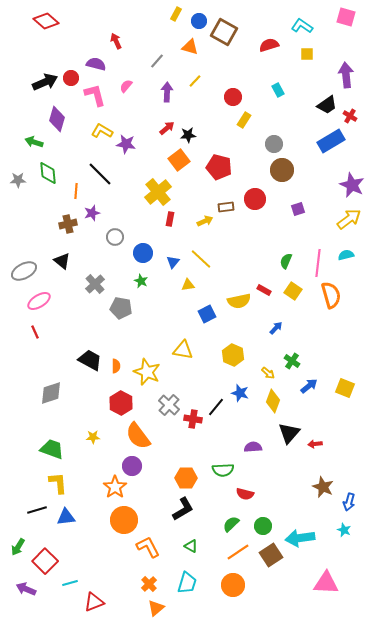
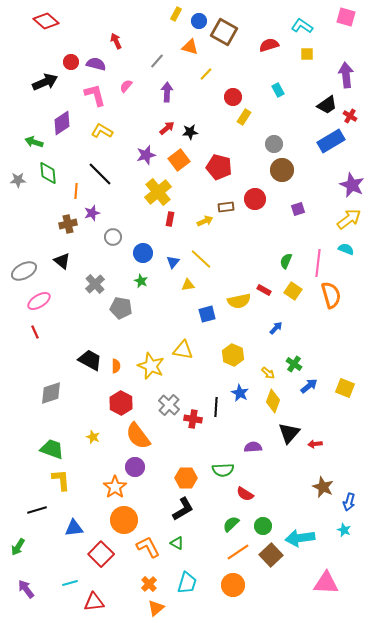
red circle at (71, 78): moved 16 px up
yellow line at (195, 81): moved 11 px right, 7 px up
purple diamond at (57, 119): moved 5 px right, 4 px down; rotated 40 degrees clockwise
yellow rectangle at (244, 120): moved 3 px up
black star at (188, 135): moved 2 px right, 3 px up
purple star at (126, 144): moved 20 px right, 11 px down; rotated 24 degrees counterclockwise
gray circle at (115, 237): moved 2 px left
cyan semicircle at (346, 255): moved 6 px up; rotated 35 degrees clockwise
blue square at (207, 314): rotated 12 degrees clockwise
green cross at (292, 361): moved 2 px right, 3 px down
yellow star at (147, 372): moved 4 px right, 6 px up
blue star at (240, 393): rotated 12 degrees clockwise
black line at (216, 407): rotated 36 degrees counterclockwise
yellow star at (93, 437): rotated 24 degrees clockwise
purple circle at (132, 466): moved 3 px right, 1 px down
yellow L-shape at (58, 483): moved 3 px right, 3 px up
red semicircle at (245, 494): rotated 18 degrees clockwise
blue triangle at (66, 517): moved 8 px right, 11 px down
green triangle at (191, 546): moved 14 px left, 3 px up
brown square at (271, 555): rotated 10 degrees counterclockwise
red square at (45, 561): moved 56 px right, 7 px up
purple arrow at (26, 589): rotated 30 degrees clockwise
red triangle at (94, 602): rotated 15 degrees clockwise
